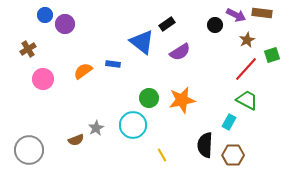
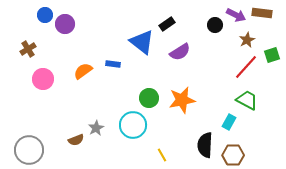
red line: moved 2 px up
